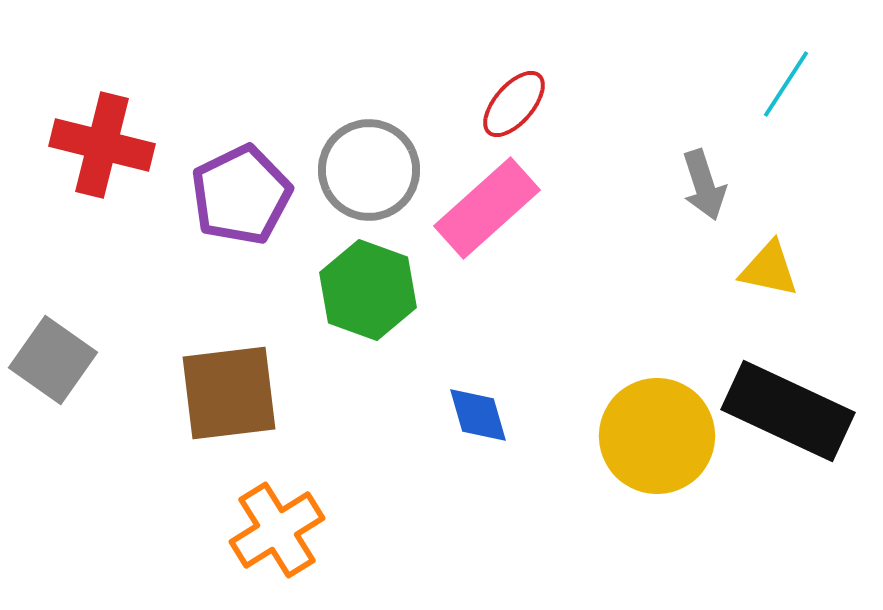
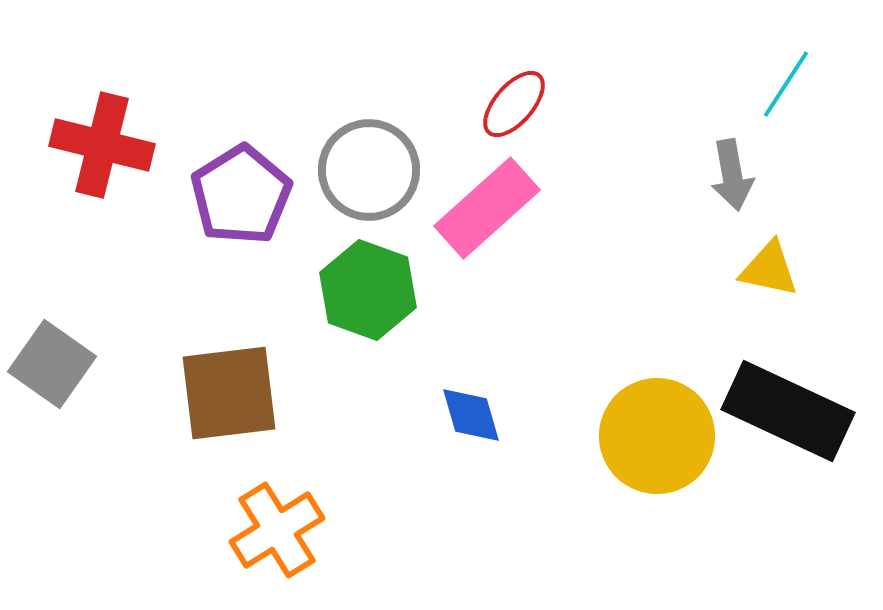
gray arrow: moved 28 px right, 10 px up; rotated 8 degrees clockwise
purple pentagon: rotated 6 degrees counterclockwise
gray square: moved 1 px left, 4 px down
blue diamond: moved 7 px left
